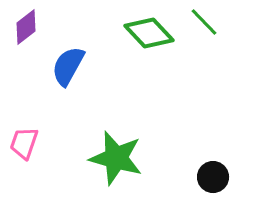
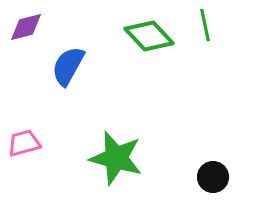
green line: moved 1 px right, 3 px down; rotated 32 degrees clockwise
purple diamond: rotated 24 degrees clockwise
green diamond: moved 3 px down
pink trapezoid: rotated 56 degrees clockwise
